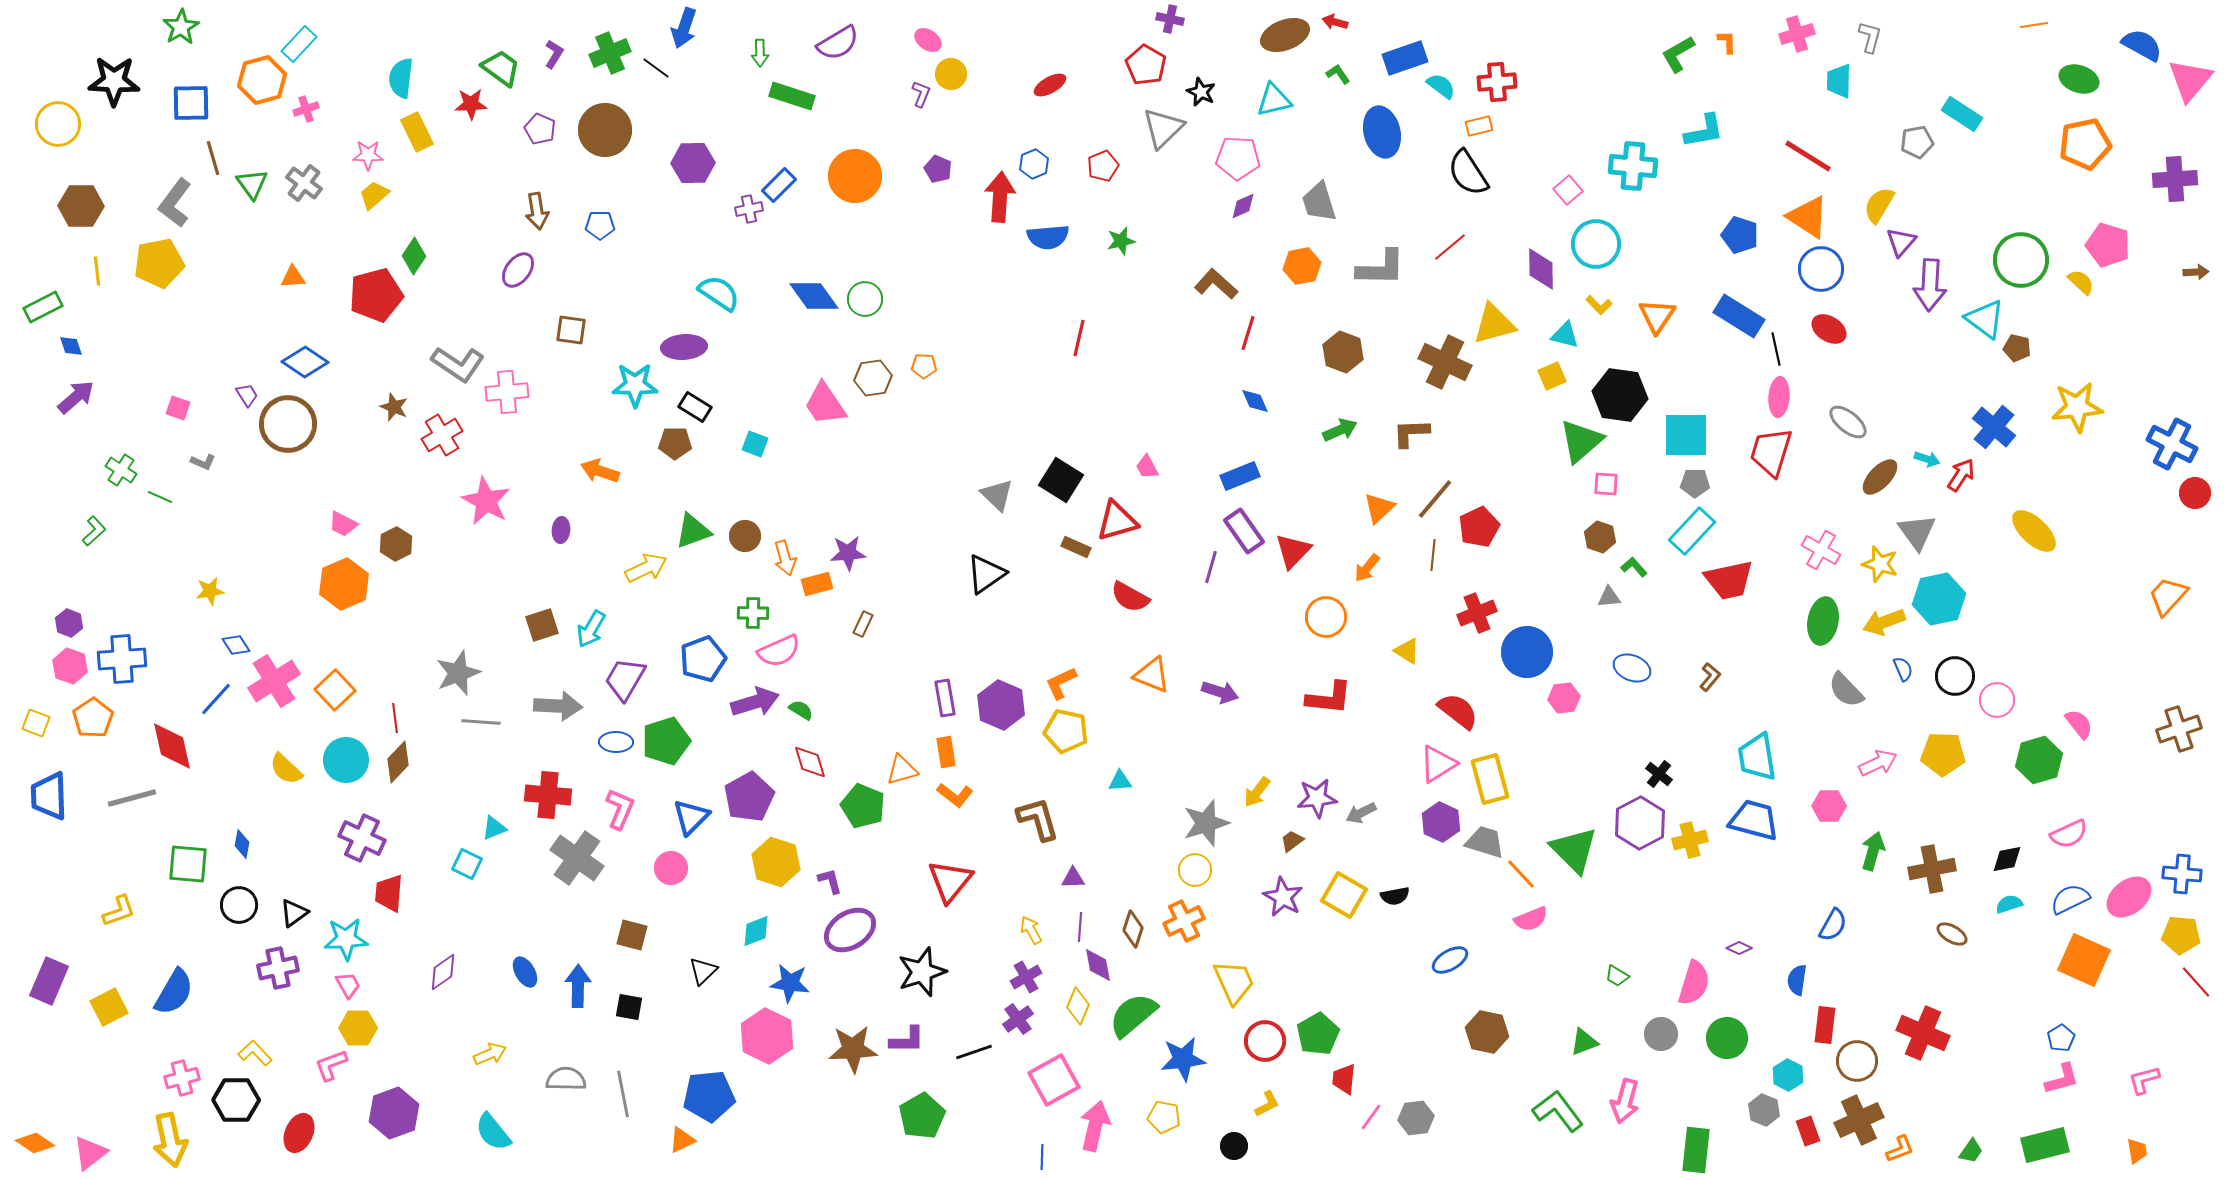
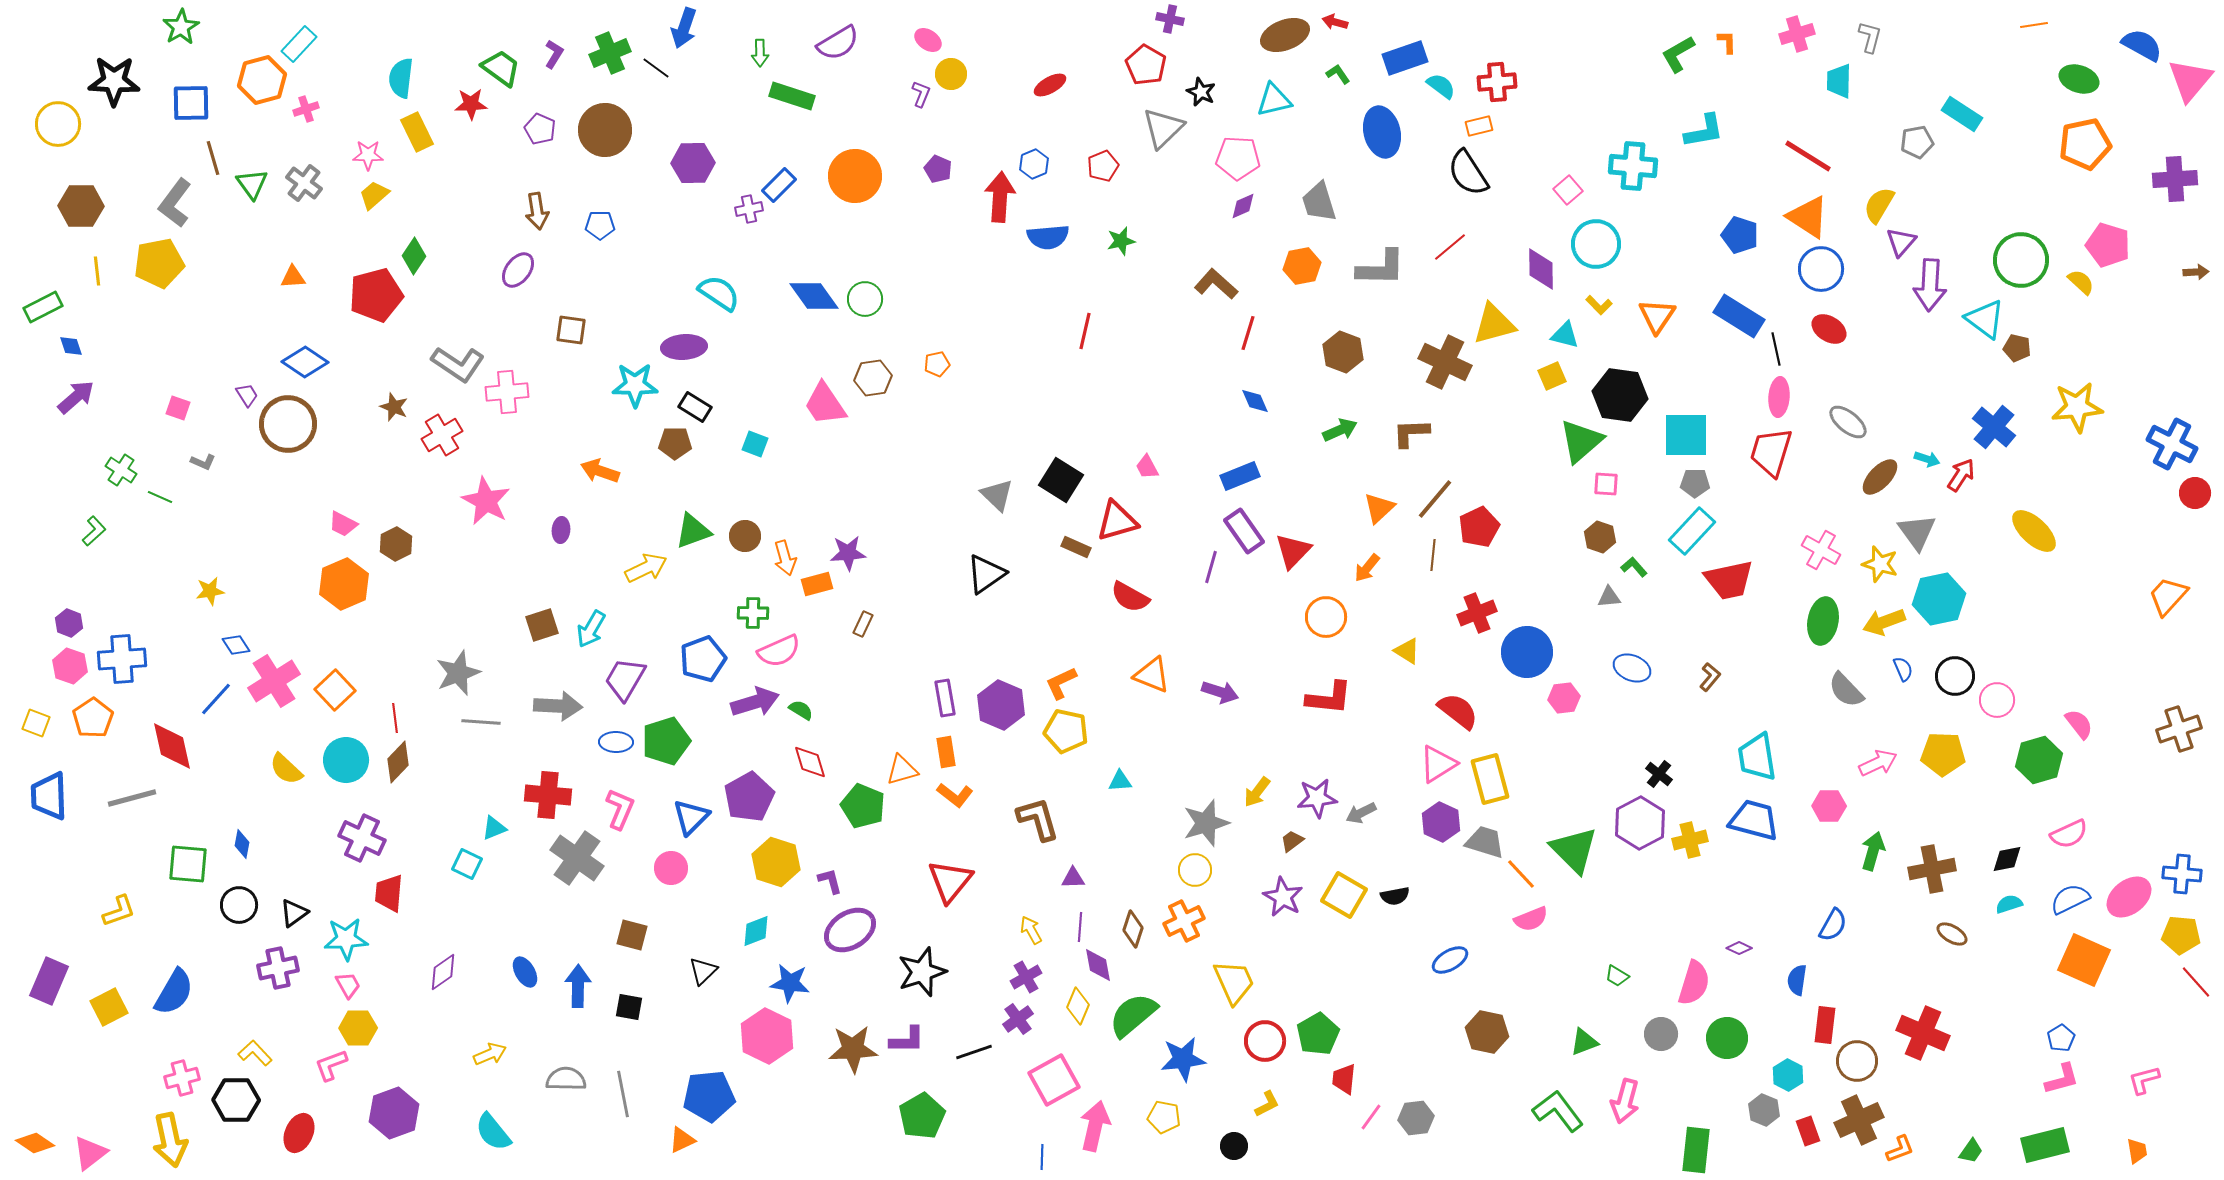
red line at (1079, 338): moved 6 px right, 7 px up
orange pentagon at (924, 366): moved 13 px right, 2 px up; rotated 15 degrees counterclockwise
